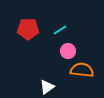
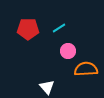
cyan line: moved 1 px left, 2 px up
orange semicircle: moved 4 px right, 1 px up; rotated 10 degrees counterclockwise
white triangle: rotated 35 degrees counterclockwise
